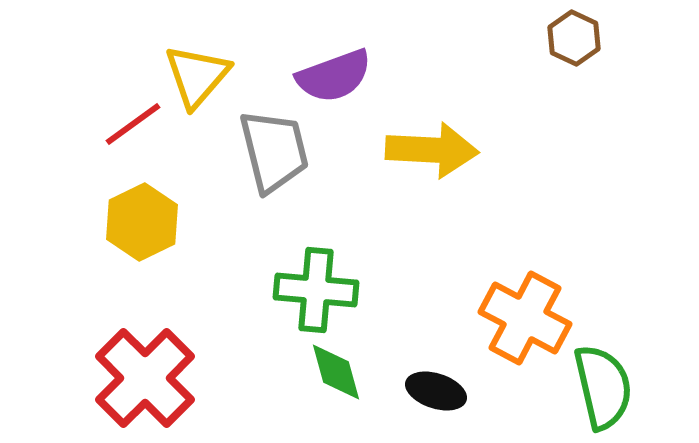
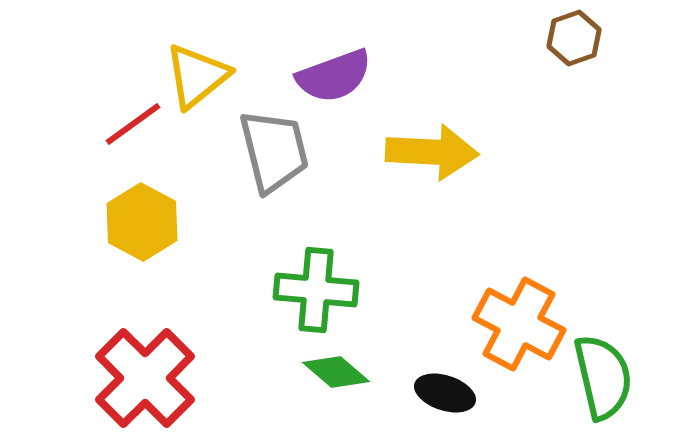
brown hexagon: rotated 16 degrees clockwise
yellow triangle: rotated 10 degrees clockwise
yellow arrow: moved 2 px down
yellow hexagon: rotated 6 degrees counterclockwise
orange cross: moved 6 px left, 6 px down
green diamond: rotated 34 degrees counterclockwise
green semicircle: moved 10 px up
black ellipse: moved 9 px right, 2 px down
